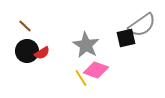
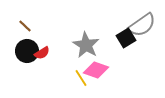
black square: rotated 18 degrees counterclockwise
